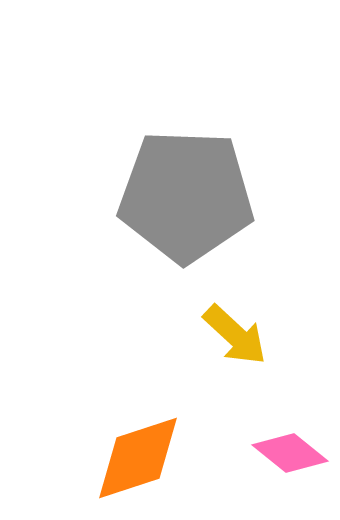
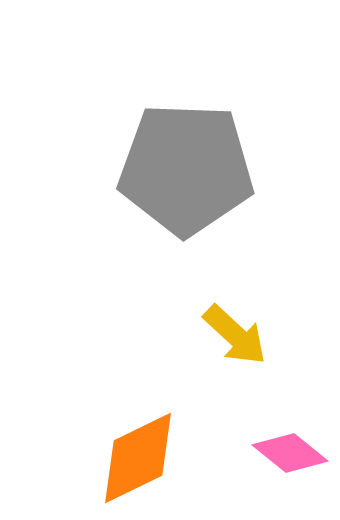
gray pentagon: moved 27 px up
orange diamond: rotated 8 degrees counterclockwise
